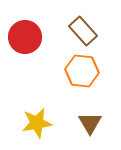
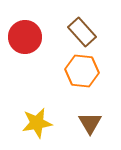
brown rectangle: moved 1 px left, 1 px down
